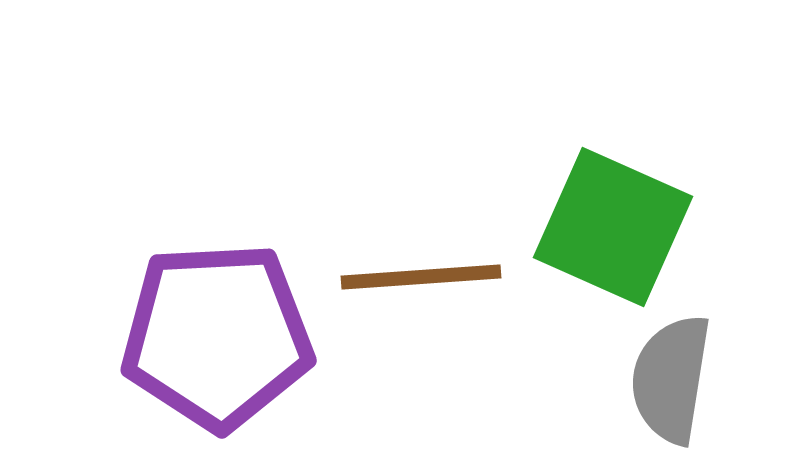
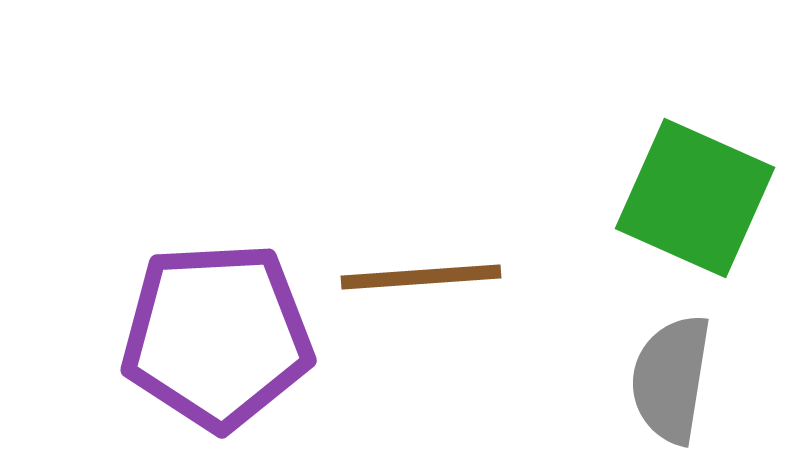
green square: moved 82 px right, 29 px up
